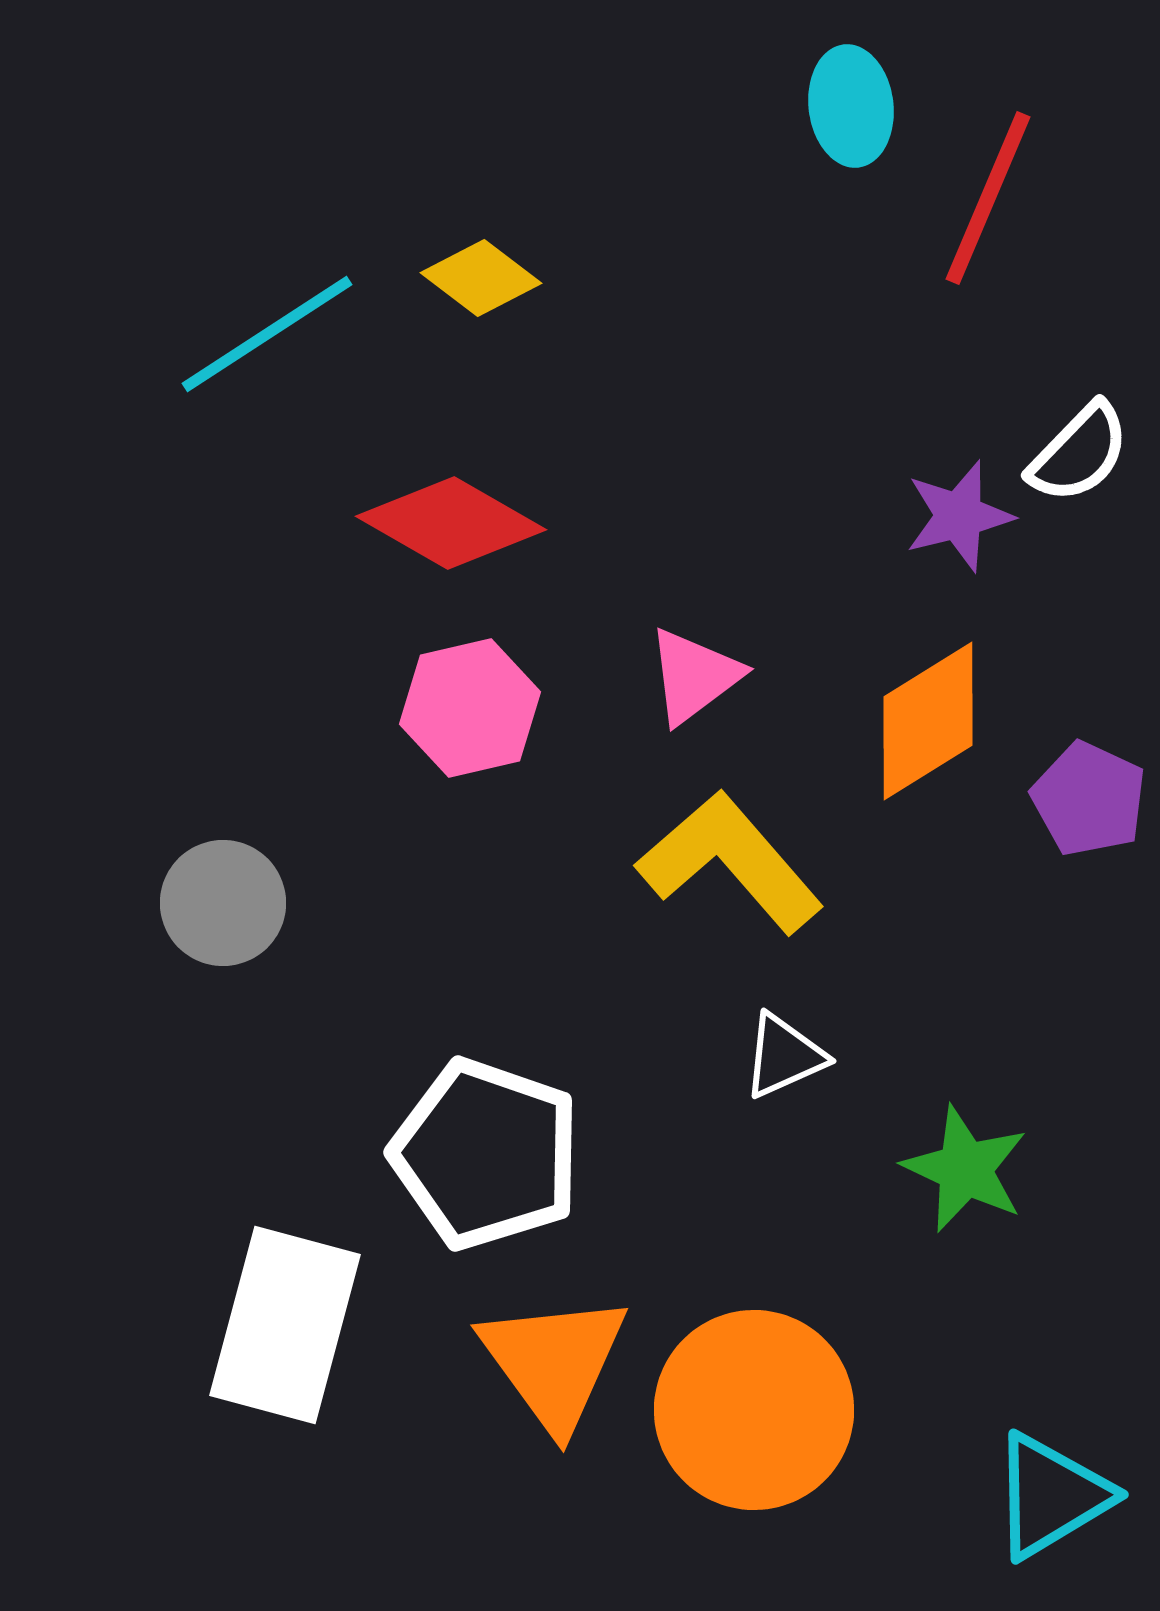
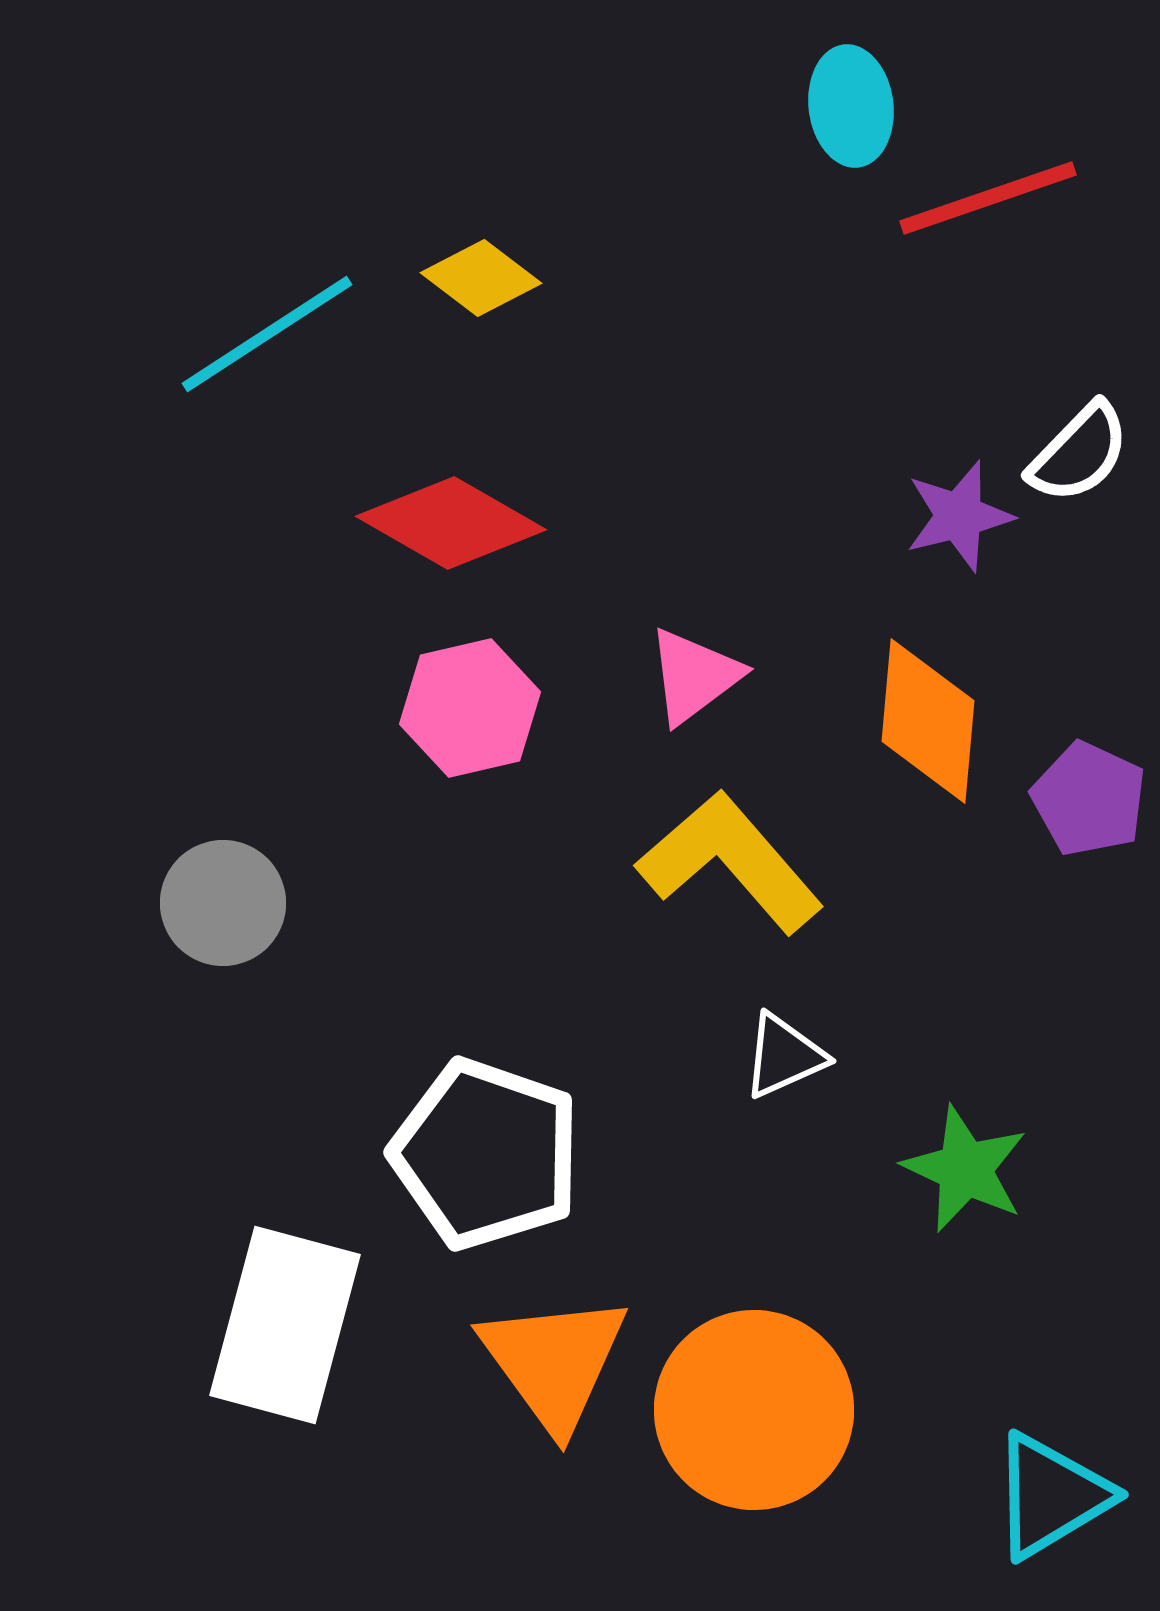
red line: rotated 48 degrees clockwise
orange diamond: rotated 53 degrees counterclockwise
